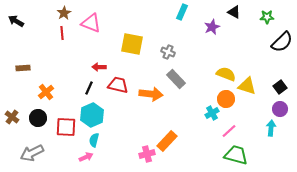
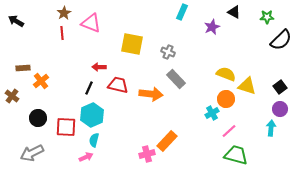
black semicircle: moved 1 px left, 2 px up
orange cross: moved 5 px left, 11 px up
brown cross: moved 21 px up
